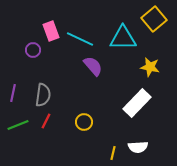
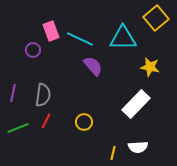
yellow square: moved 2 px right, 1 px up
white rectangle: moved 1 px left, 1 px down
green line: moved 3 px down
